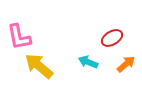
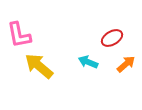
pink L-shape: moved 2 px up
